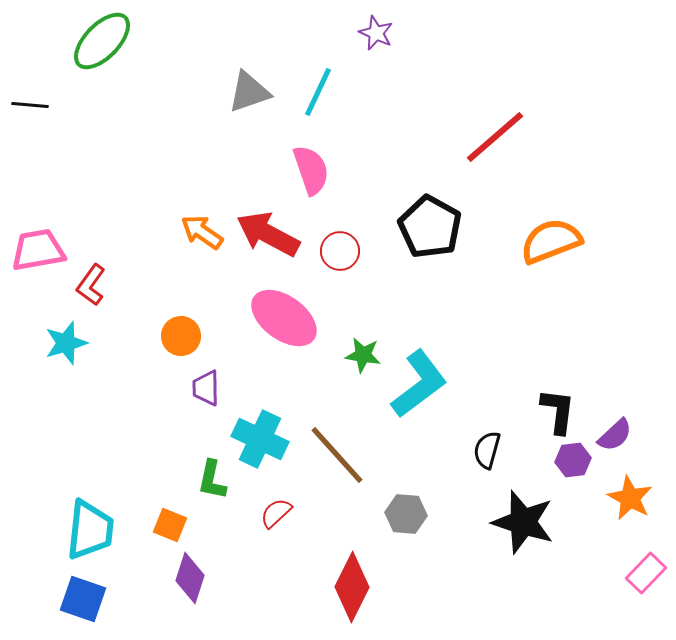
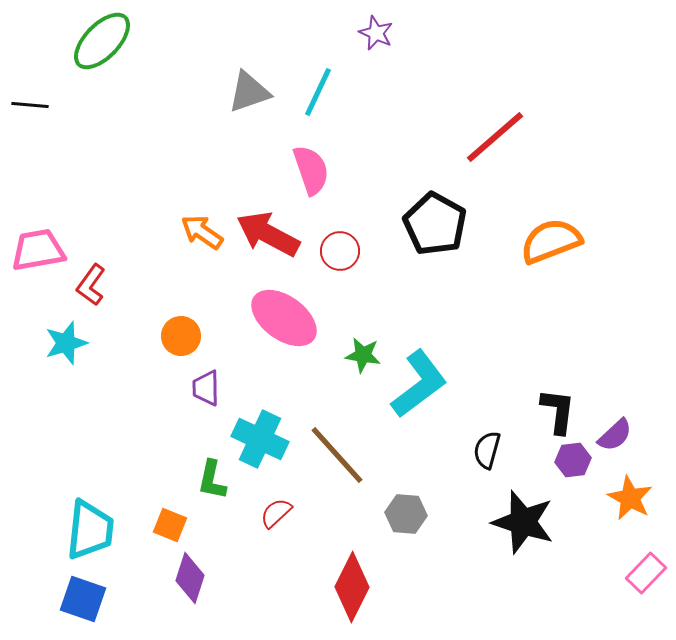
black pentagon: moved 5 px right, 3 px up
